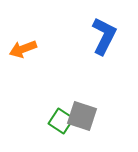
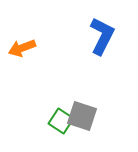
blue L-shape: moved 2 px left
orange arrow: moved 1 px left, 1 px up
